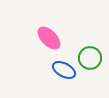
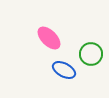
green circle: moved 1 px right, 4 px up
